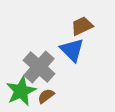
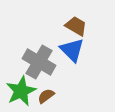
brown trapezoid: moved 6 px left; rotated 55 degrees clockwise
gray cross: moved 5 px up; rotated 12 degrees counterclockwise
